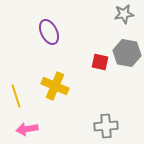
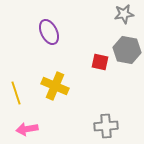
gray hexagon: moved 3 px up
yellow line: moved 3 px up
